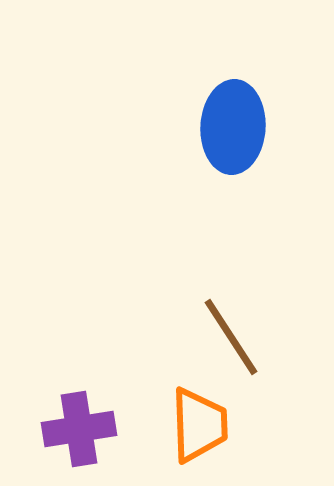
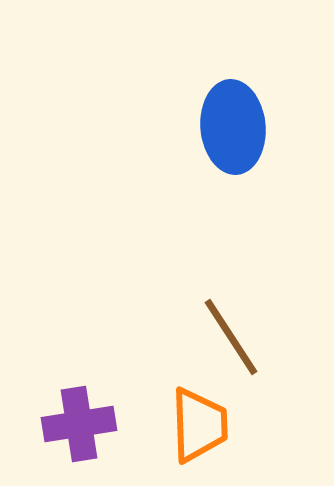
blue ellipse: rotated 8 degrees counterclockwise
purple cross: moved 5 px up
